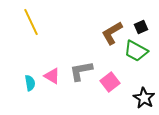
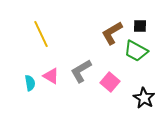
yellow line: moved 10 px right, 12 px down
black square: moved 1 px left, 1 px up; rotated 24 degrees clockwise
gray L-shape: rotated 20 degrees counterclockwise
pink triangle: moved 1 px left
pink square: rotated 12 degrees counterclockwise
